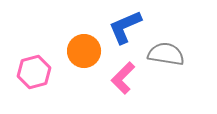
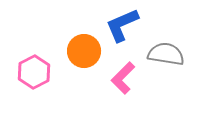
blue L-shape: moved 3 px left, 2 px up
pink hexagon: rotated 12 degrees counterclockwise
